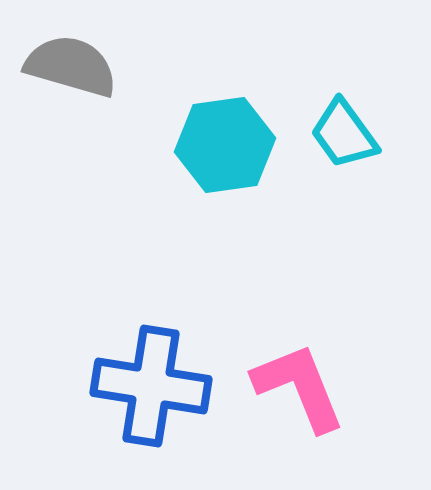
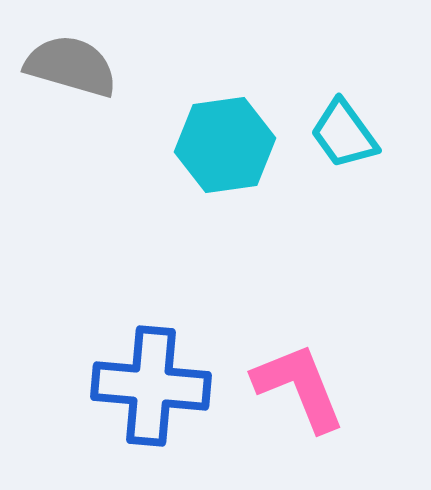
blue cross: rotated 4 degrees counterclockwise
